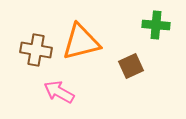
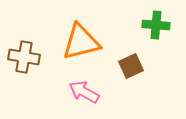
brown cross: moved 12 px left, 7 px down
pink arrow: moved 25 px right
